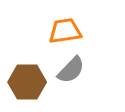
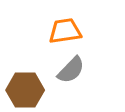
brown hexagon: moved 2 px left, 8 px down
